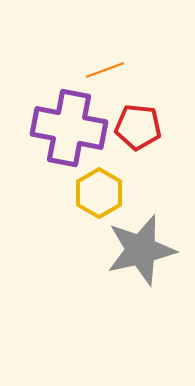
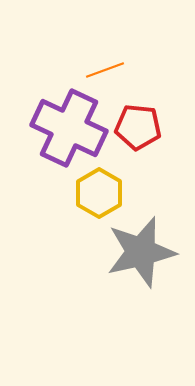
purple cross: rotated 14 degrees clockwise
gray star: moved 2 px down
